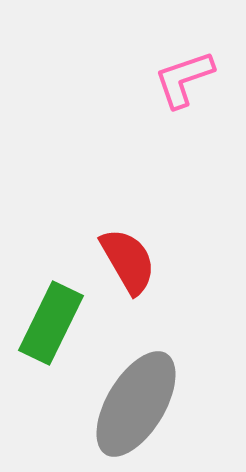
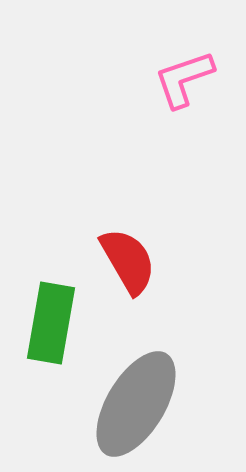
green rectangle: rotated 16 degrees counterclockwise
